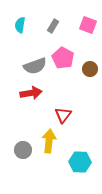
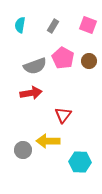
brown circle: moved 1 px left, 8 px up
yellow arrow: moved 1 px left; rotated 95 degrees counterclockwise
